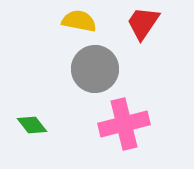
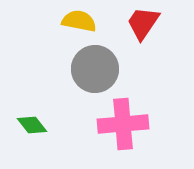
pink cross: moved 1 px left; rotated 9 degrees clockwise
